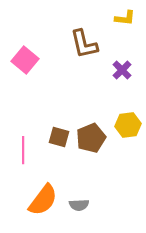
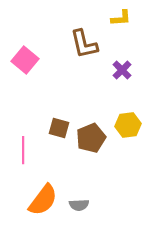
yellow L-shape: moved 4 px left; rotated 10 degrees counterclockwise
brown square: moved 9 px up
